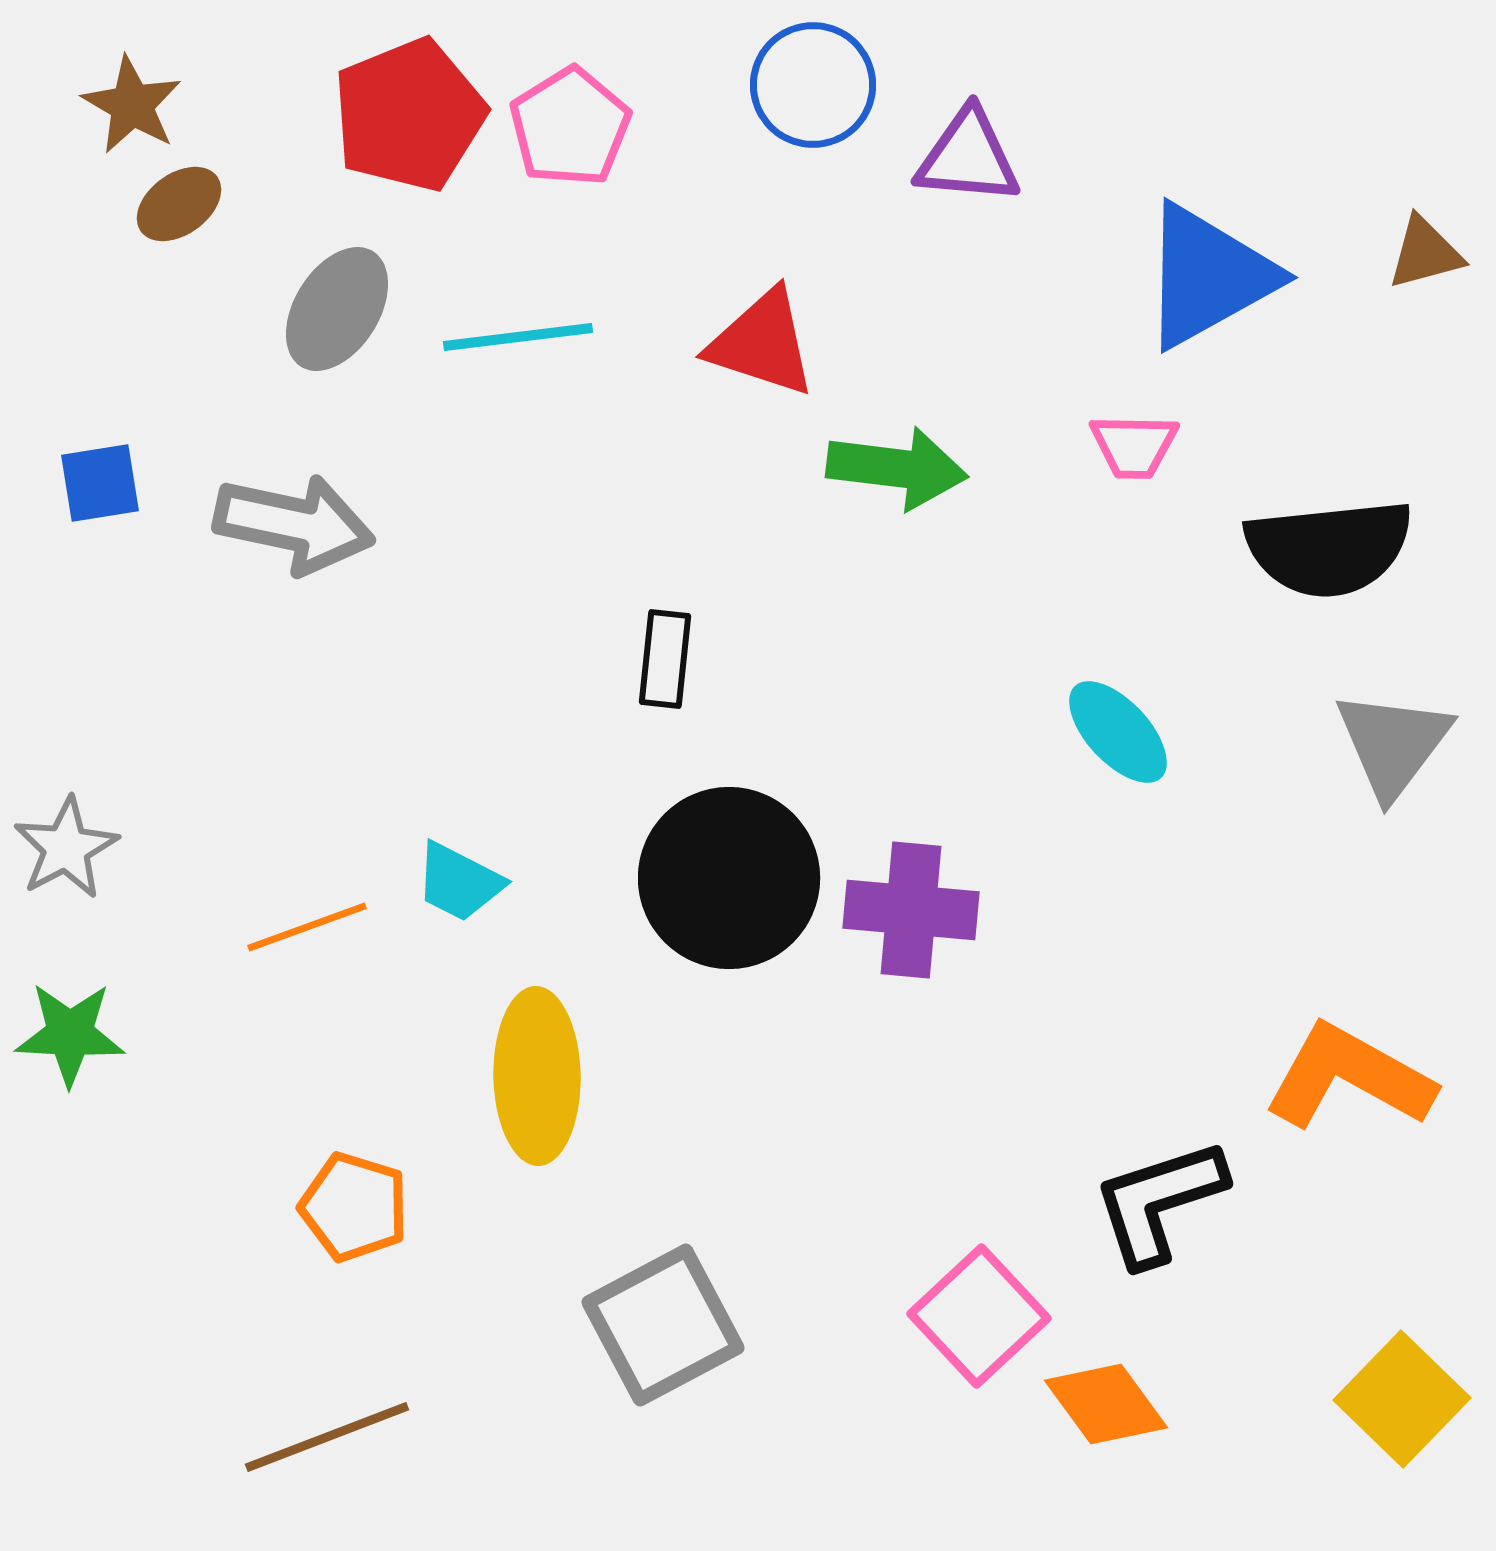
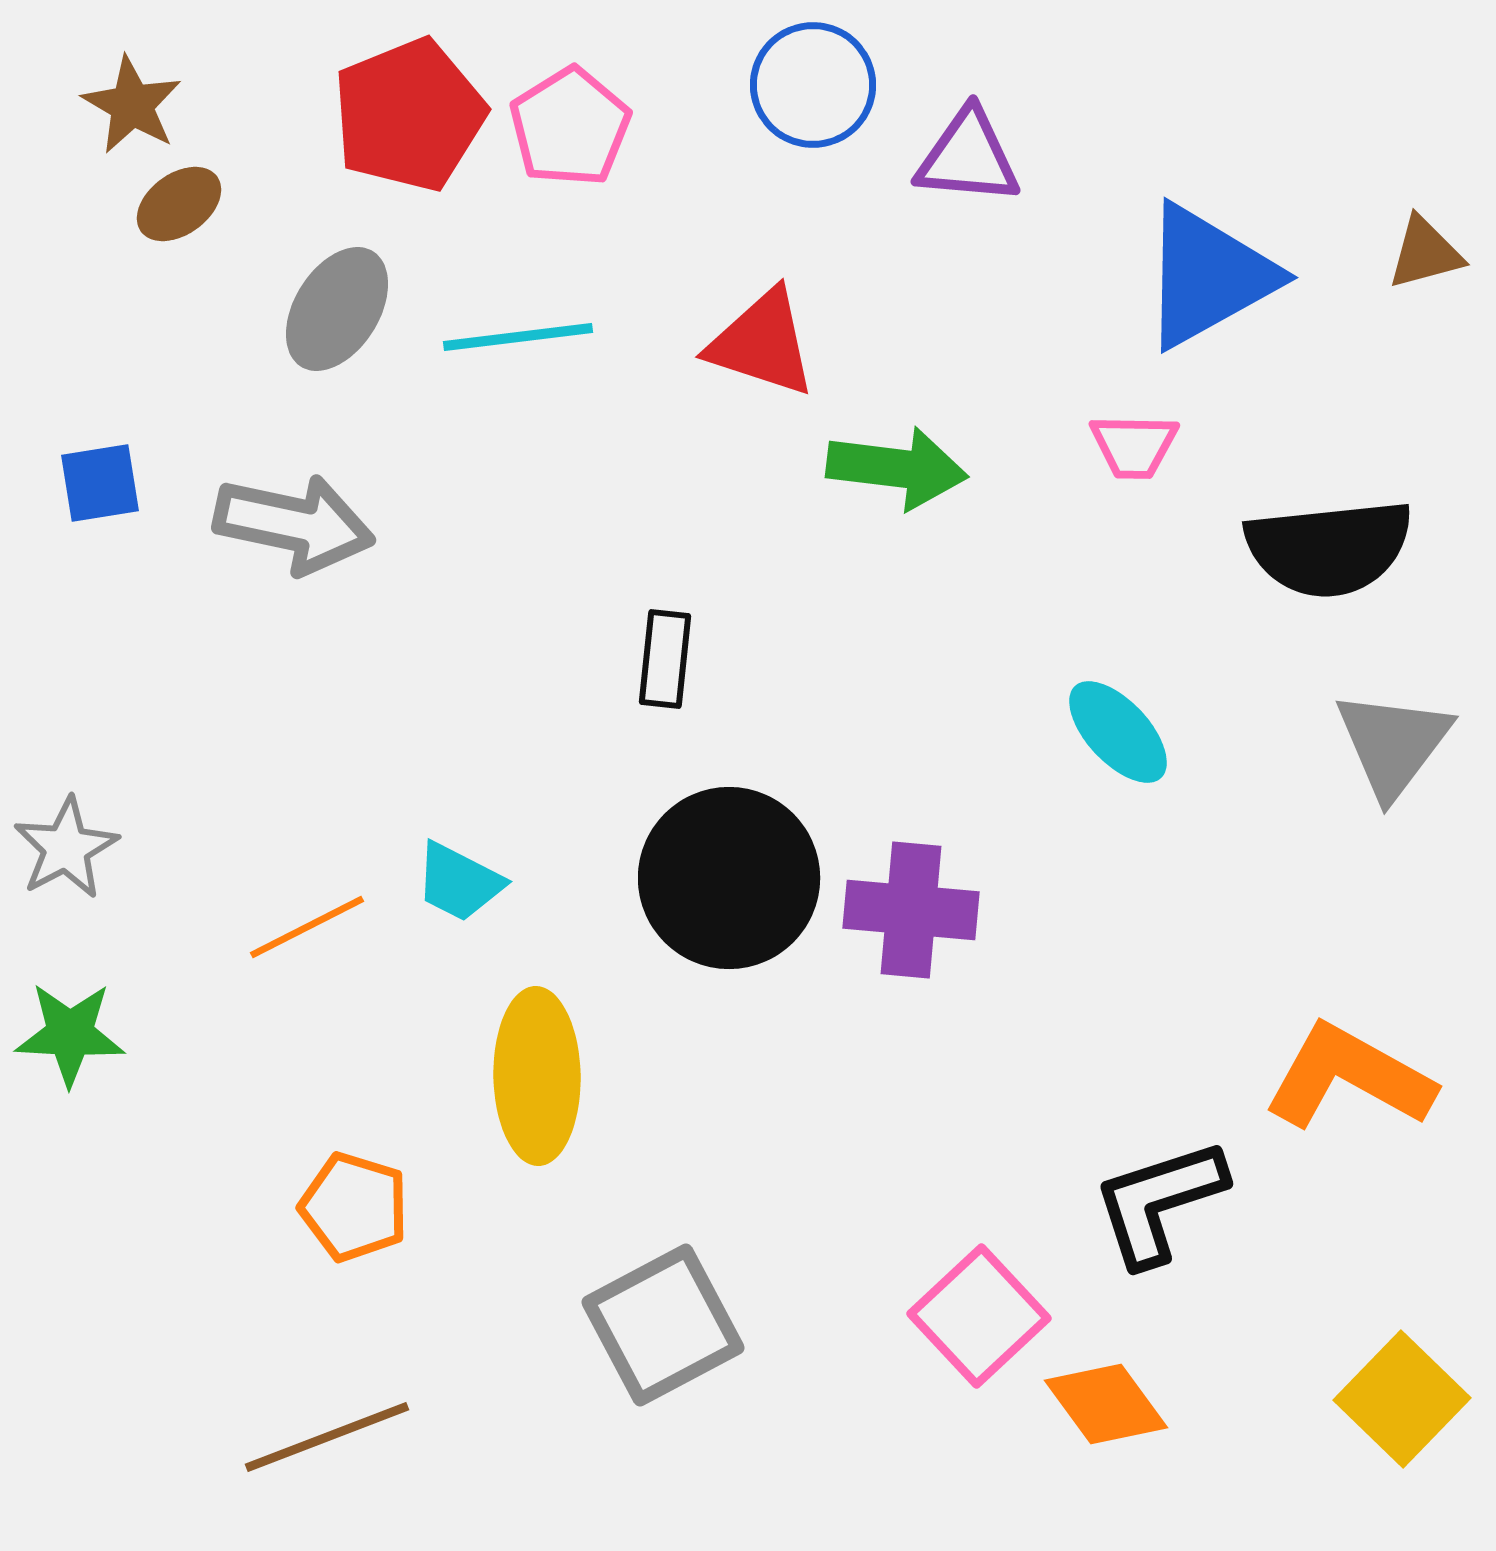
orange line: rotated 7 degrees counterclockwise
